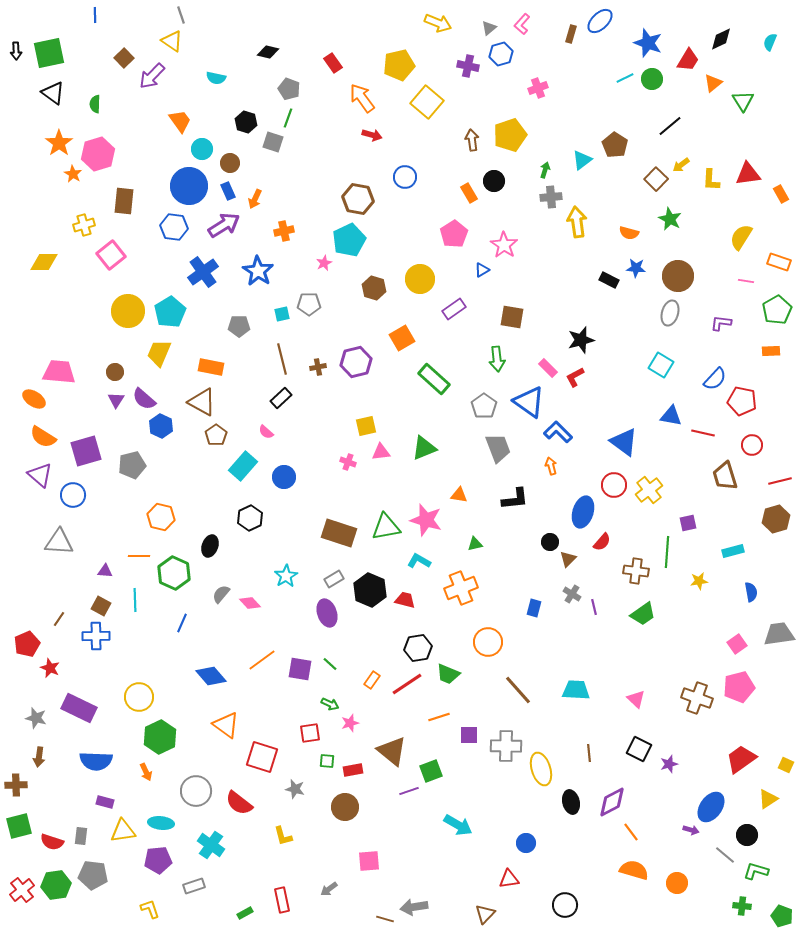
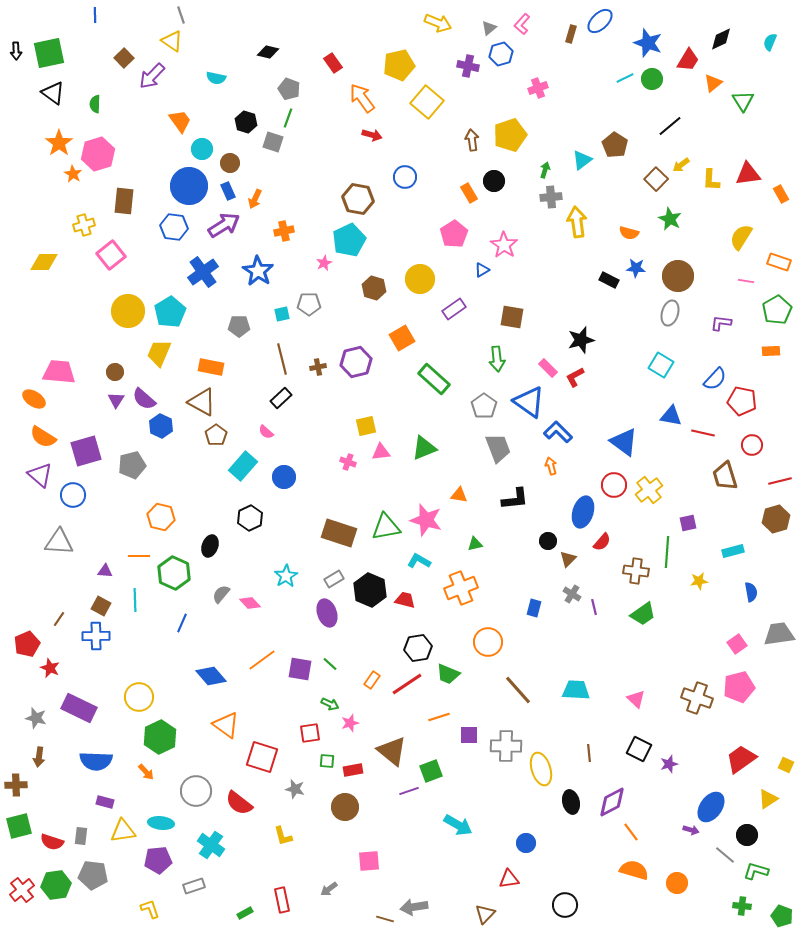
black circle at (550, 542): moved 2 px left, 1 px up
orange arrow at (146, 772): rotated 18 degrees counterclockwise
